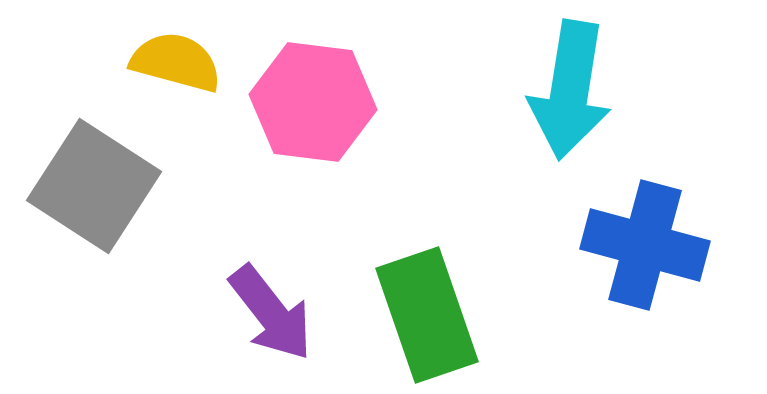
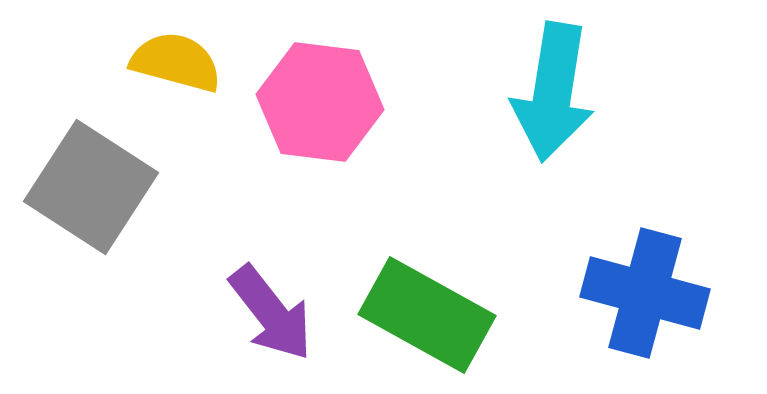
cyan arrow: moved 17 px left, 2 px down
pink hexagon: moved 7 px right
gray square: moved 3 px left, 1 px down
blue cross: moved 48 px down
green rectangle: rotated 42 degrees counterclockwise
